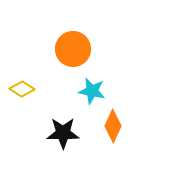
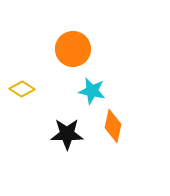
orange diamond: rotated 12 degrees counterclockwise
black star: moved 4 px right, 1 px down
